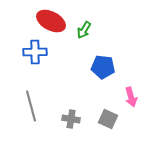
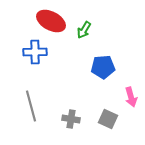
blue pentagon: rotated 10 degrees counterclockwise
